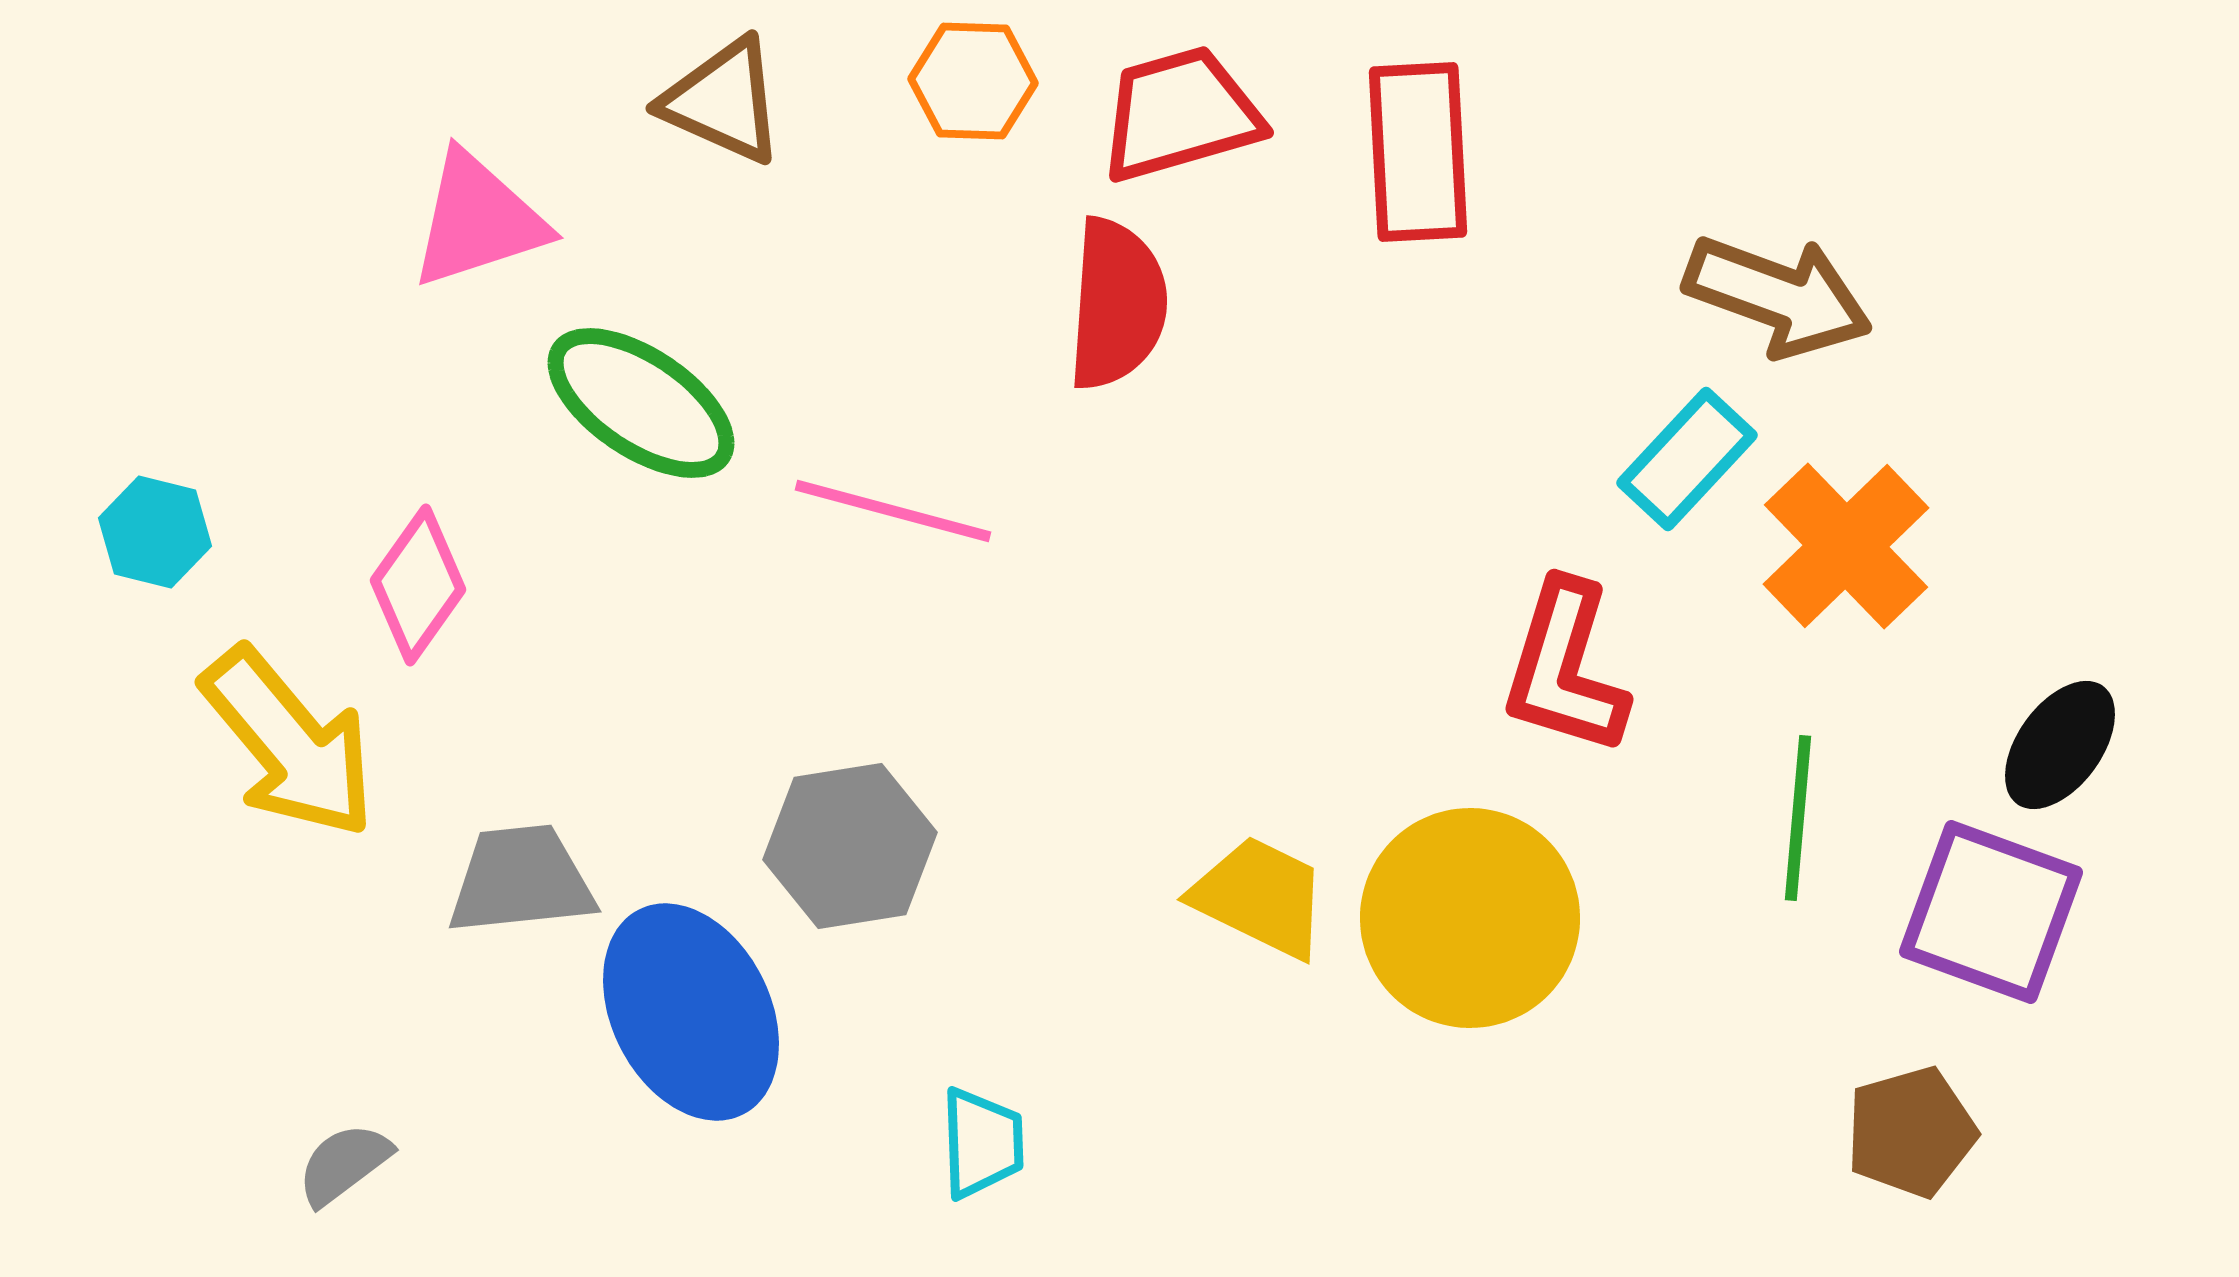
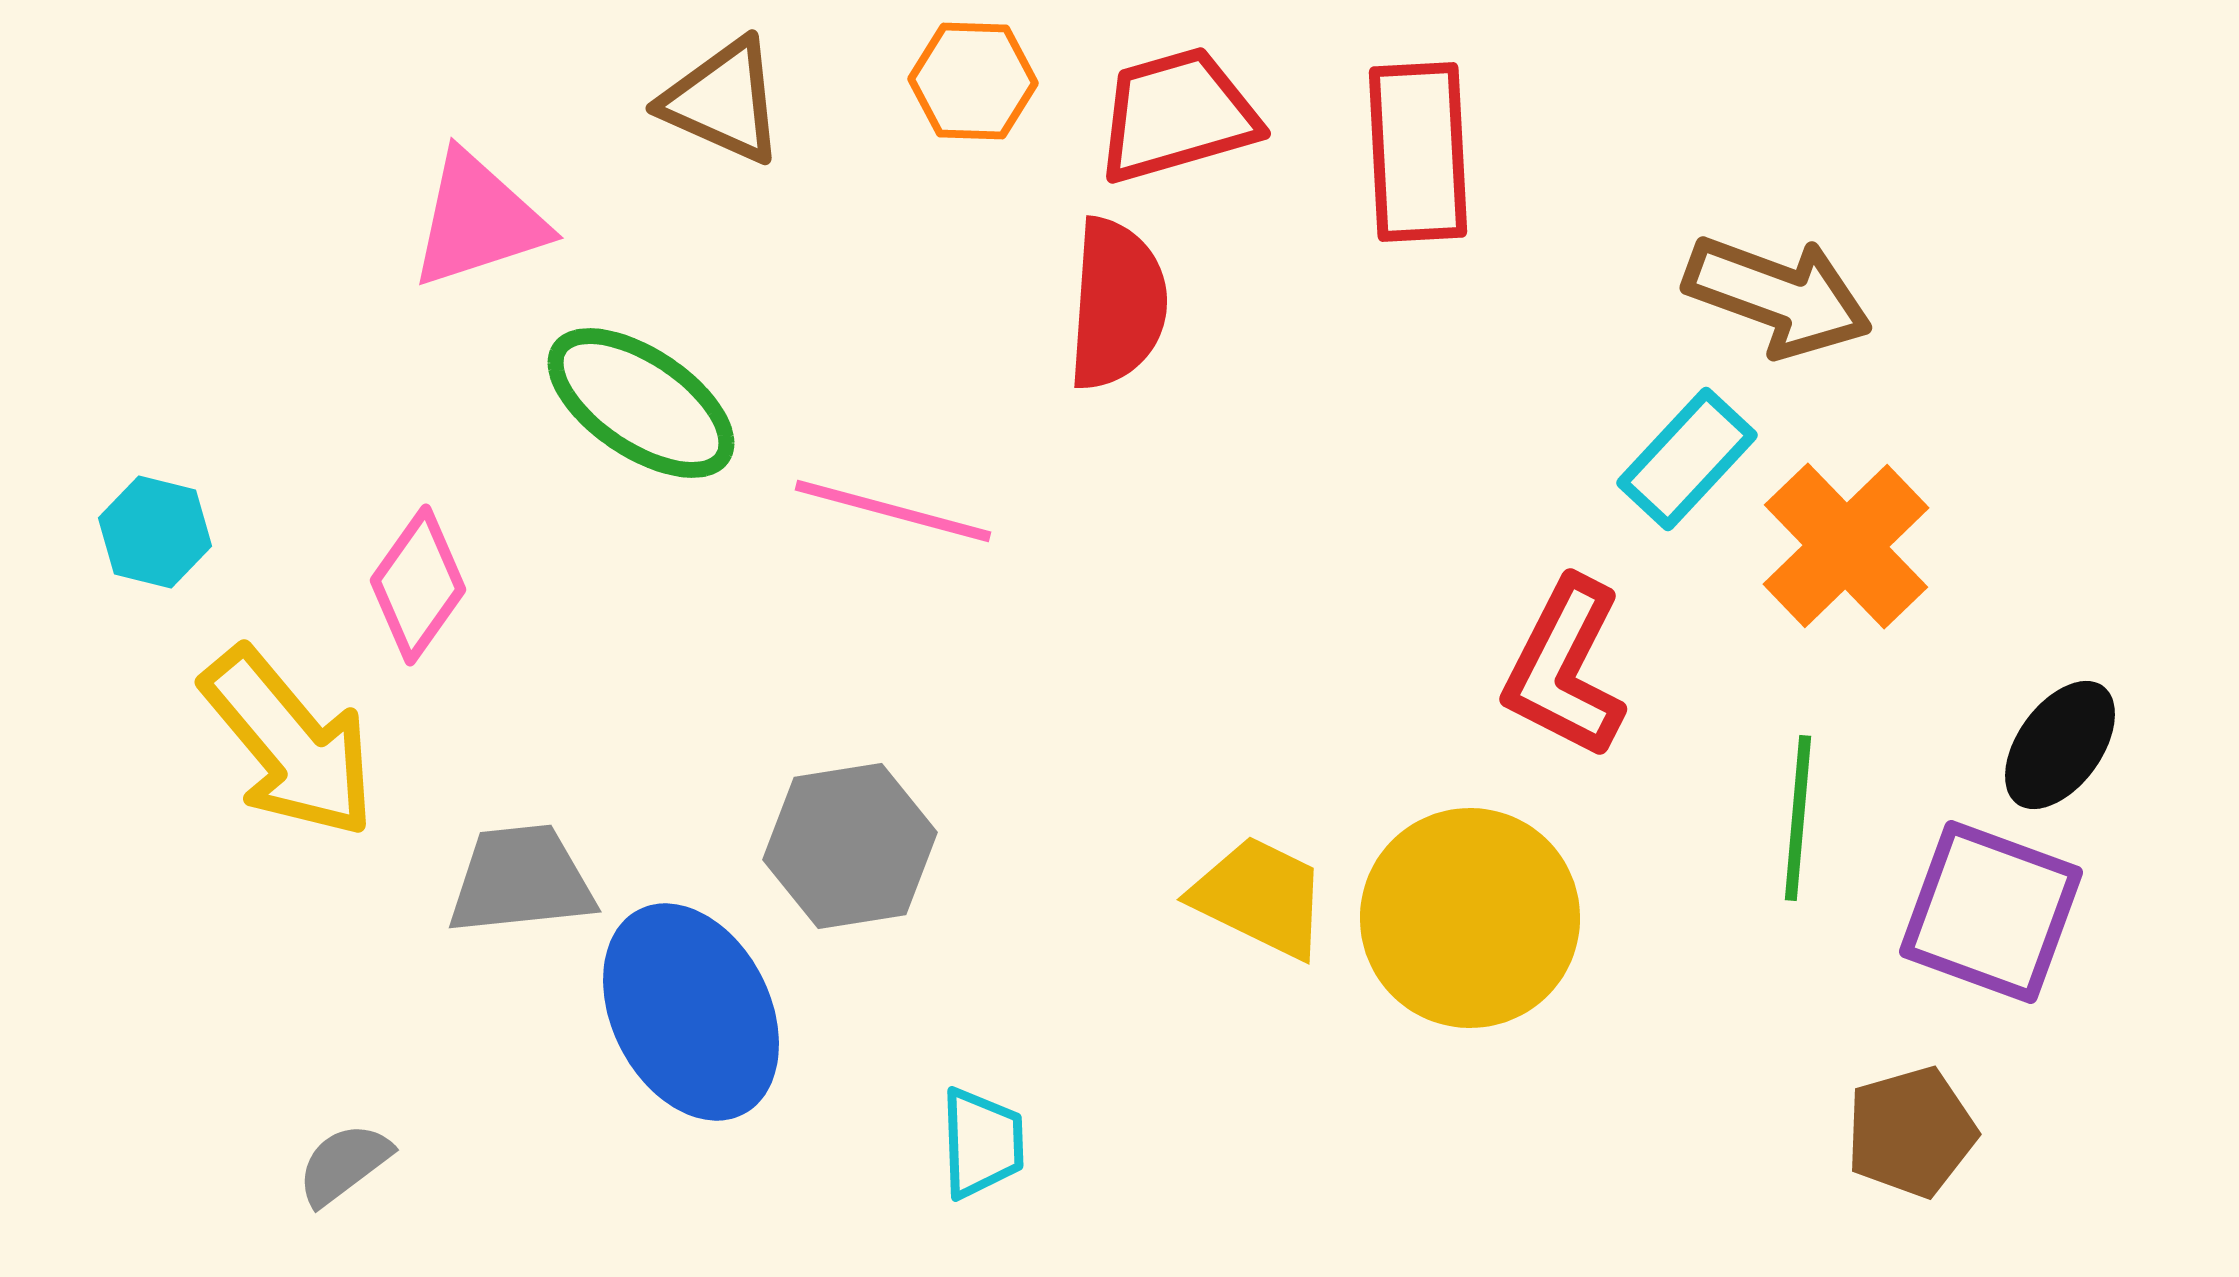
red trapezoid: moved 3 px left, 1 px down
red L-shape: rotated 10 degrees clockwise
